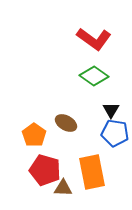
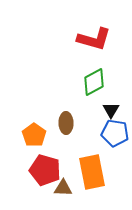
red L-shape: rotated 20 degrees counterclockwise
green diamond: moved 6 px down; rotated 64 degrees counterclockwise
brown ellipse: rotated 60 degrees clockwise
